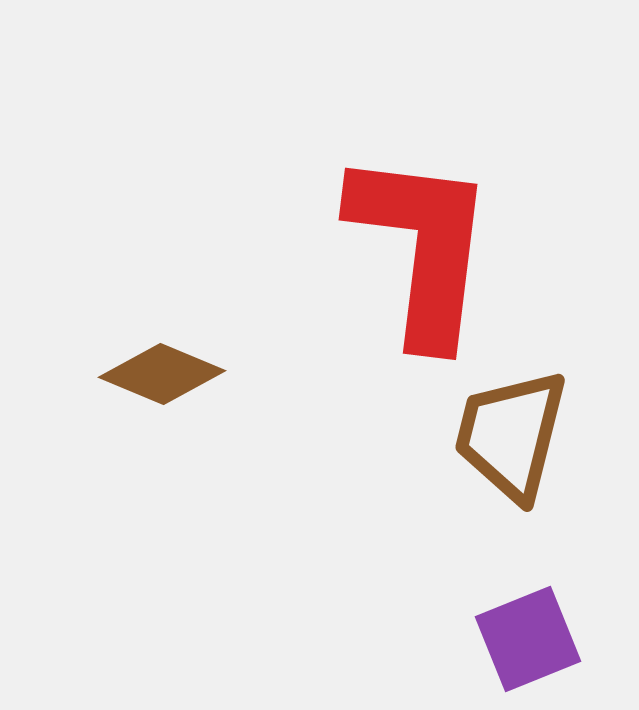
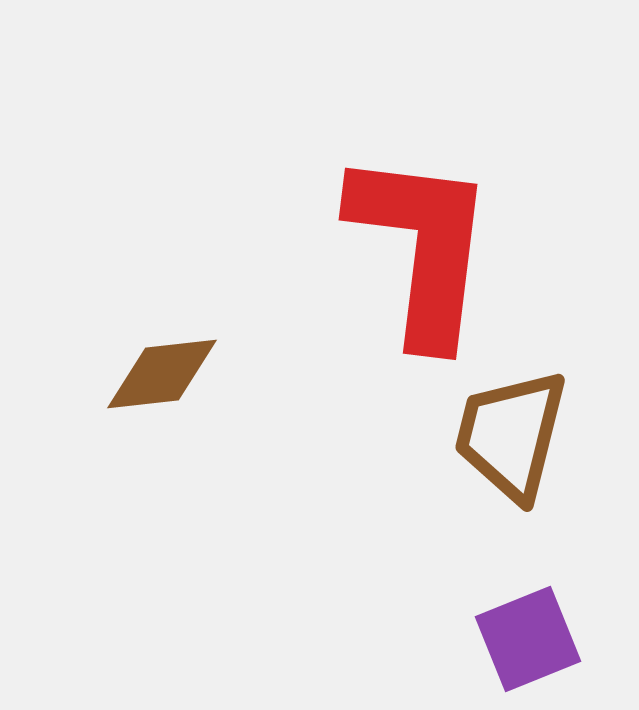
brown diamond: rotated 29 degrees counterclockwise
